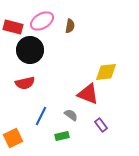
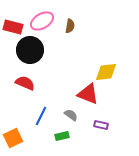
red semicircle: rotated 144 degrees counterclockwise
purple rectangle: rotated 40 degrees counterclockwise
